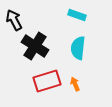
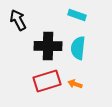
black arrow: moved 4 px right
black cross: moved 13 px right; rotated 32 degrees counterclockwise
orange arrow: rotated 48 degrees counterclockwise
